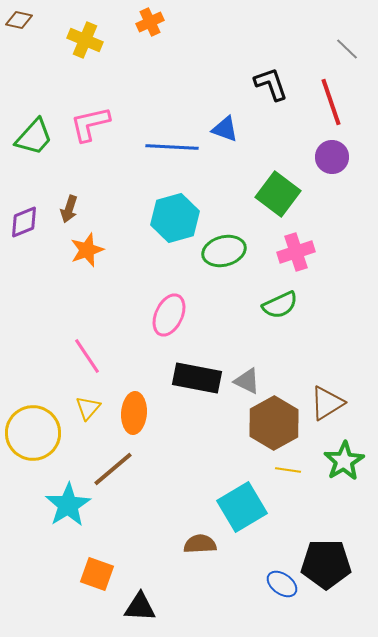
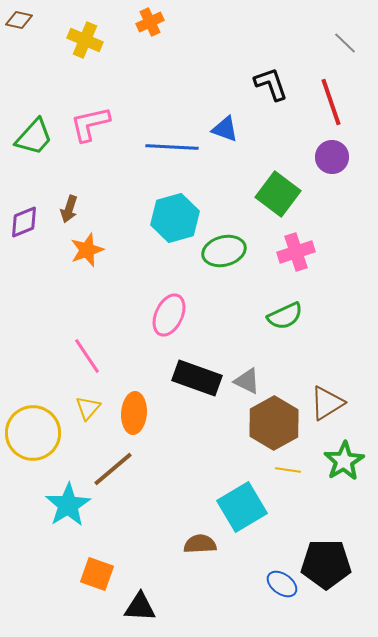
gray line: moved 2 px left, 6 px up
green semicircle: moved 5 px right, 11 px down
black rectangle: rotated 9 degrees clockwise
